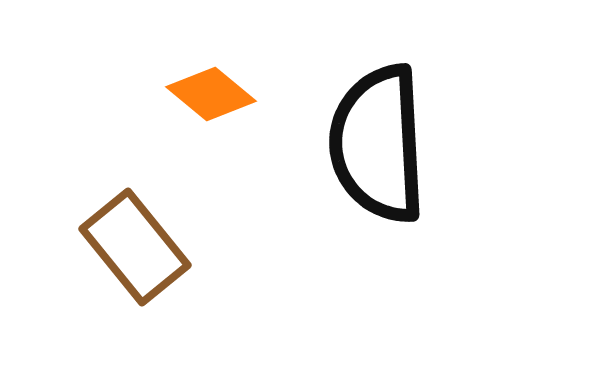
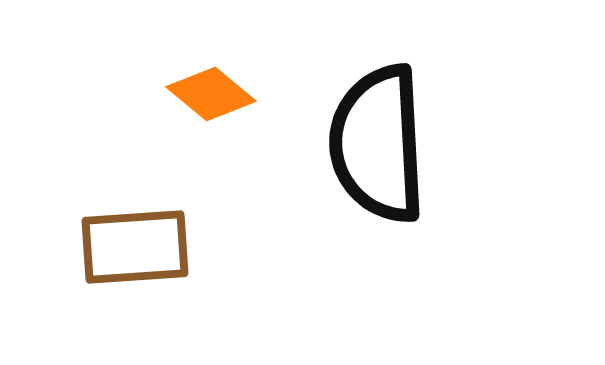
brown rectangle: rotated 55 degrees counterclockwise
